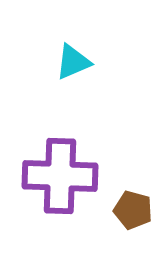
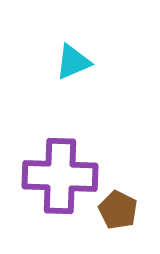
brown pentagon: moved 15 px left; rotated 12 degrees clockwise
